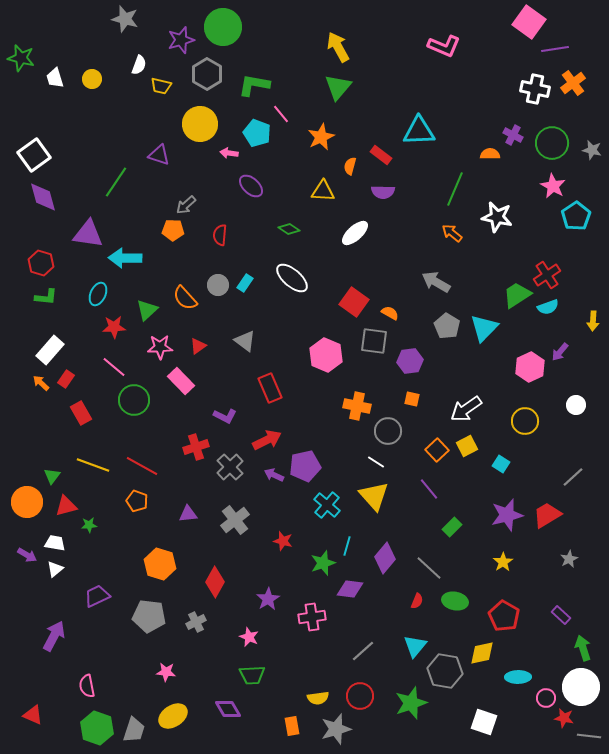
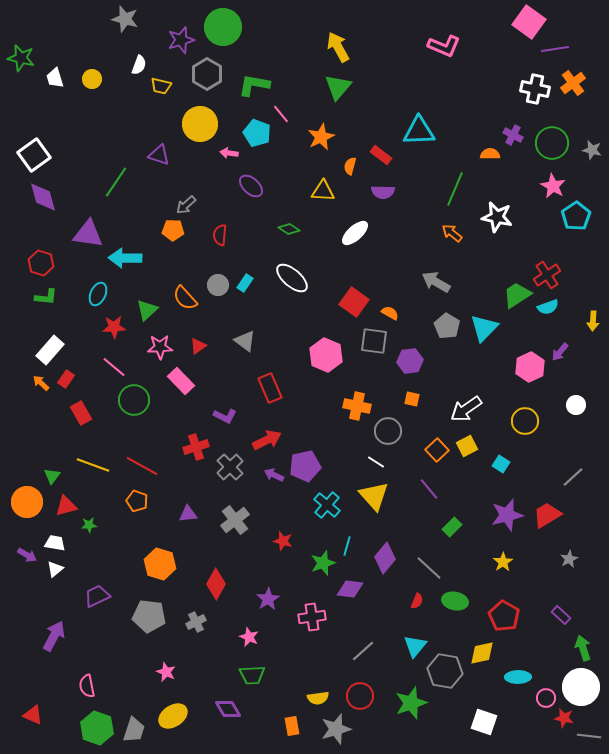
red diamond at (215, 582): moved 1 px right, 2 px down
pink star at (166, 672): rotated 18 degrees clockwise
